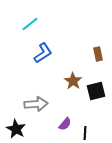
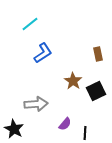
black square: rotated 12 degrees counterclockwise
black star: moved 2 px left
